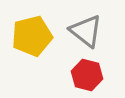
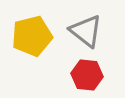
red hexagon: rotated 8 degrees counterclockwise
